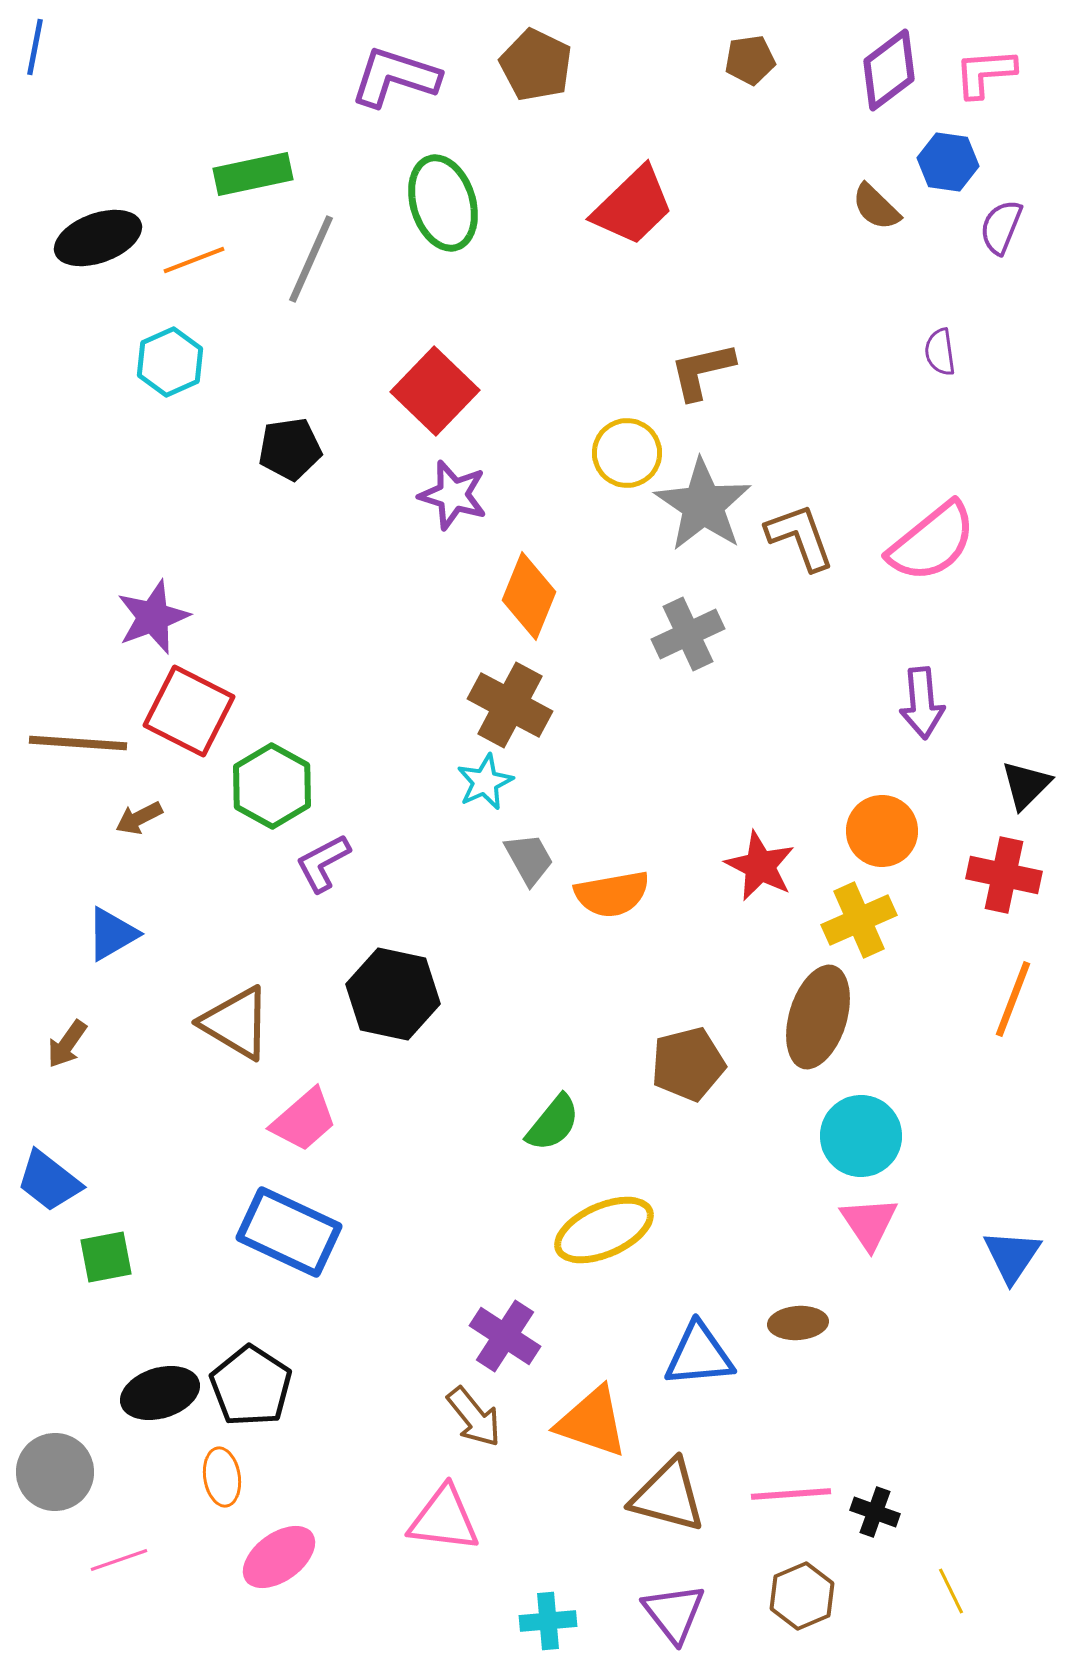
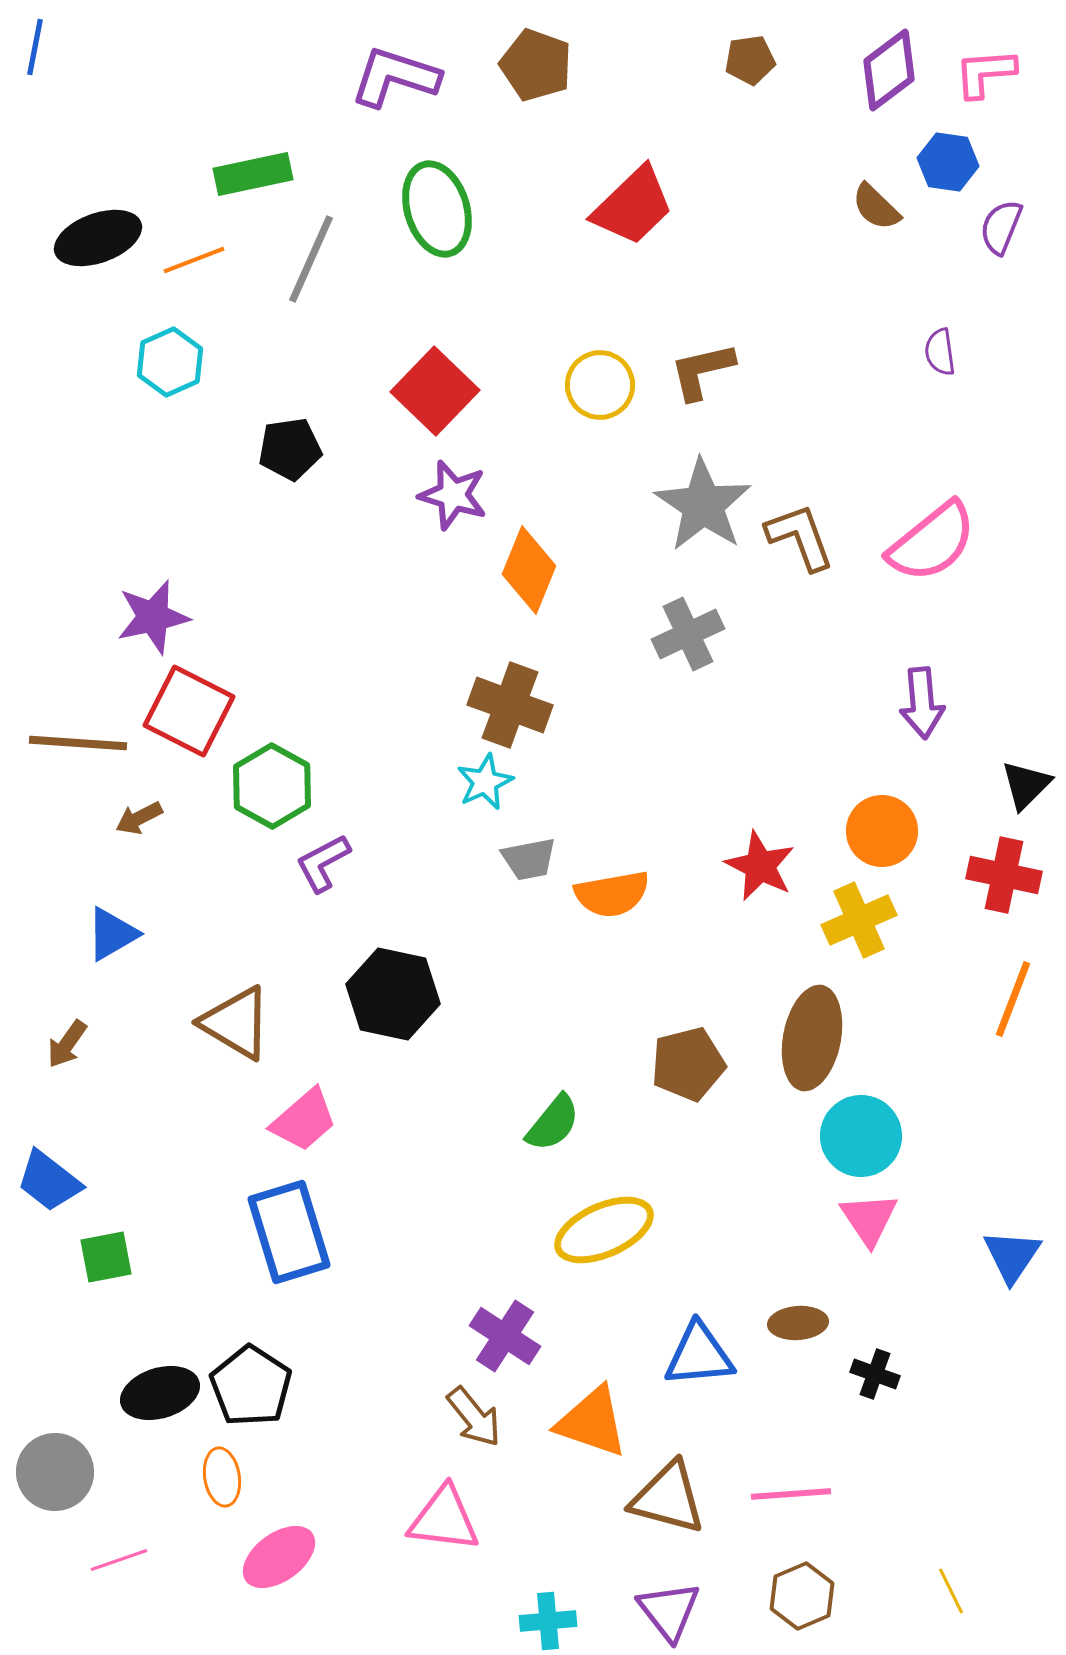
brown pentagon at (536, 65): rotated 6 degrees counterclockwise
green ellipse at (443, 203): moved 6 px left, 6 px down
yellow circle at (627, 453): moved 27 px left, 68 px up
orange diamond at (529, 596): moved 26 px up
purple star at (153, 617): rotated 8 degrees clockwise
brown cross at (510, 705): rotated 8 degrees counterclockwise
gray trapezoid at (529, 859): rotated 108 degrees clockwise
brown ellipse at (818, 1017): moved 6 px left, 21 px down; rotated 6 degrees counterclockwise
pink triangle at (869, 1223): moved 4 px up
blue rectangle at (289, 1232): rotated 48 degrees clockwise
brown triangle at (668, 1496): moved 2 px down
black cross at (875, 1512): moved 138 px up
purple triangle at (674, 1613): moved 5 px left, 2 px up
